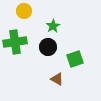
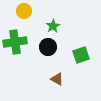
green square: moved 6 px right, 4 px up
